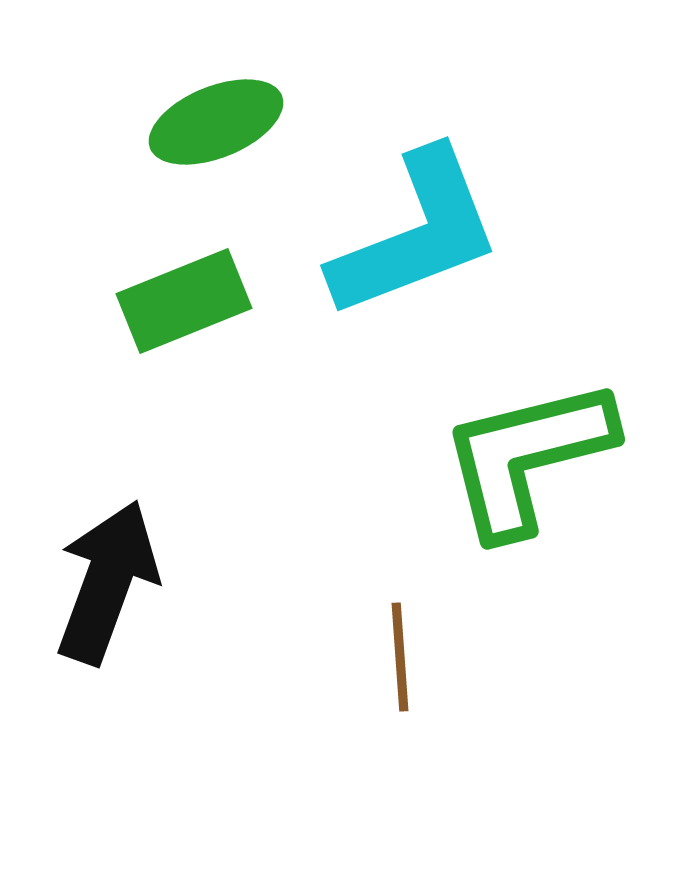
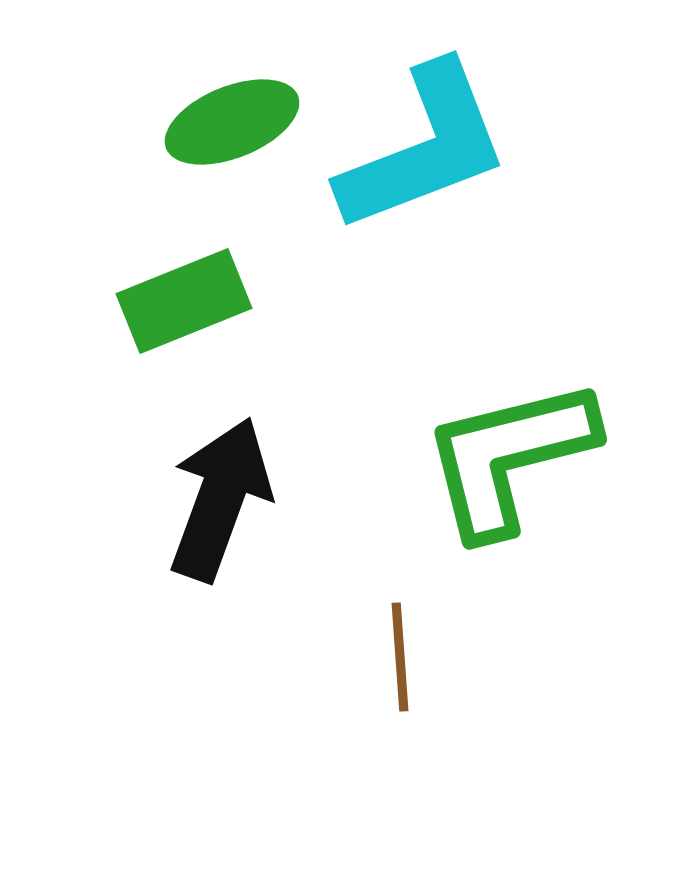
green ellipse: moved 16 px right
cyan L-shape: moved 8 px right, 86 px up
green L-shape: moved 18 px left
black arrow: moved 113 px right, 83 px up
